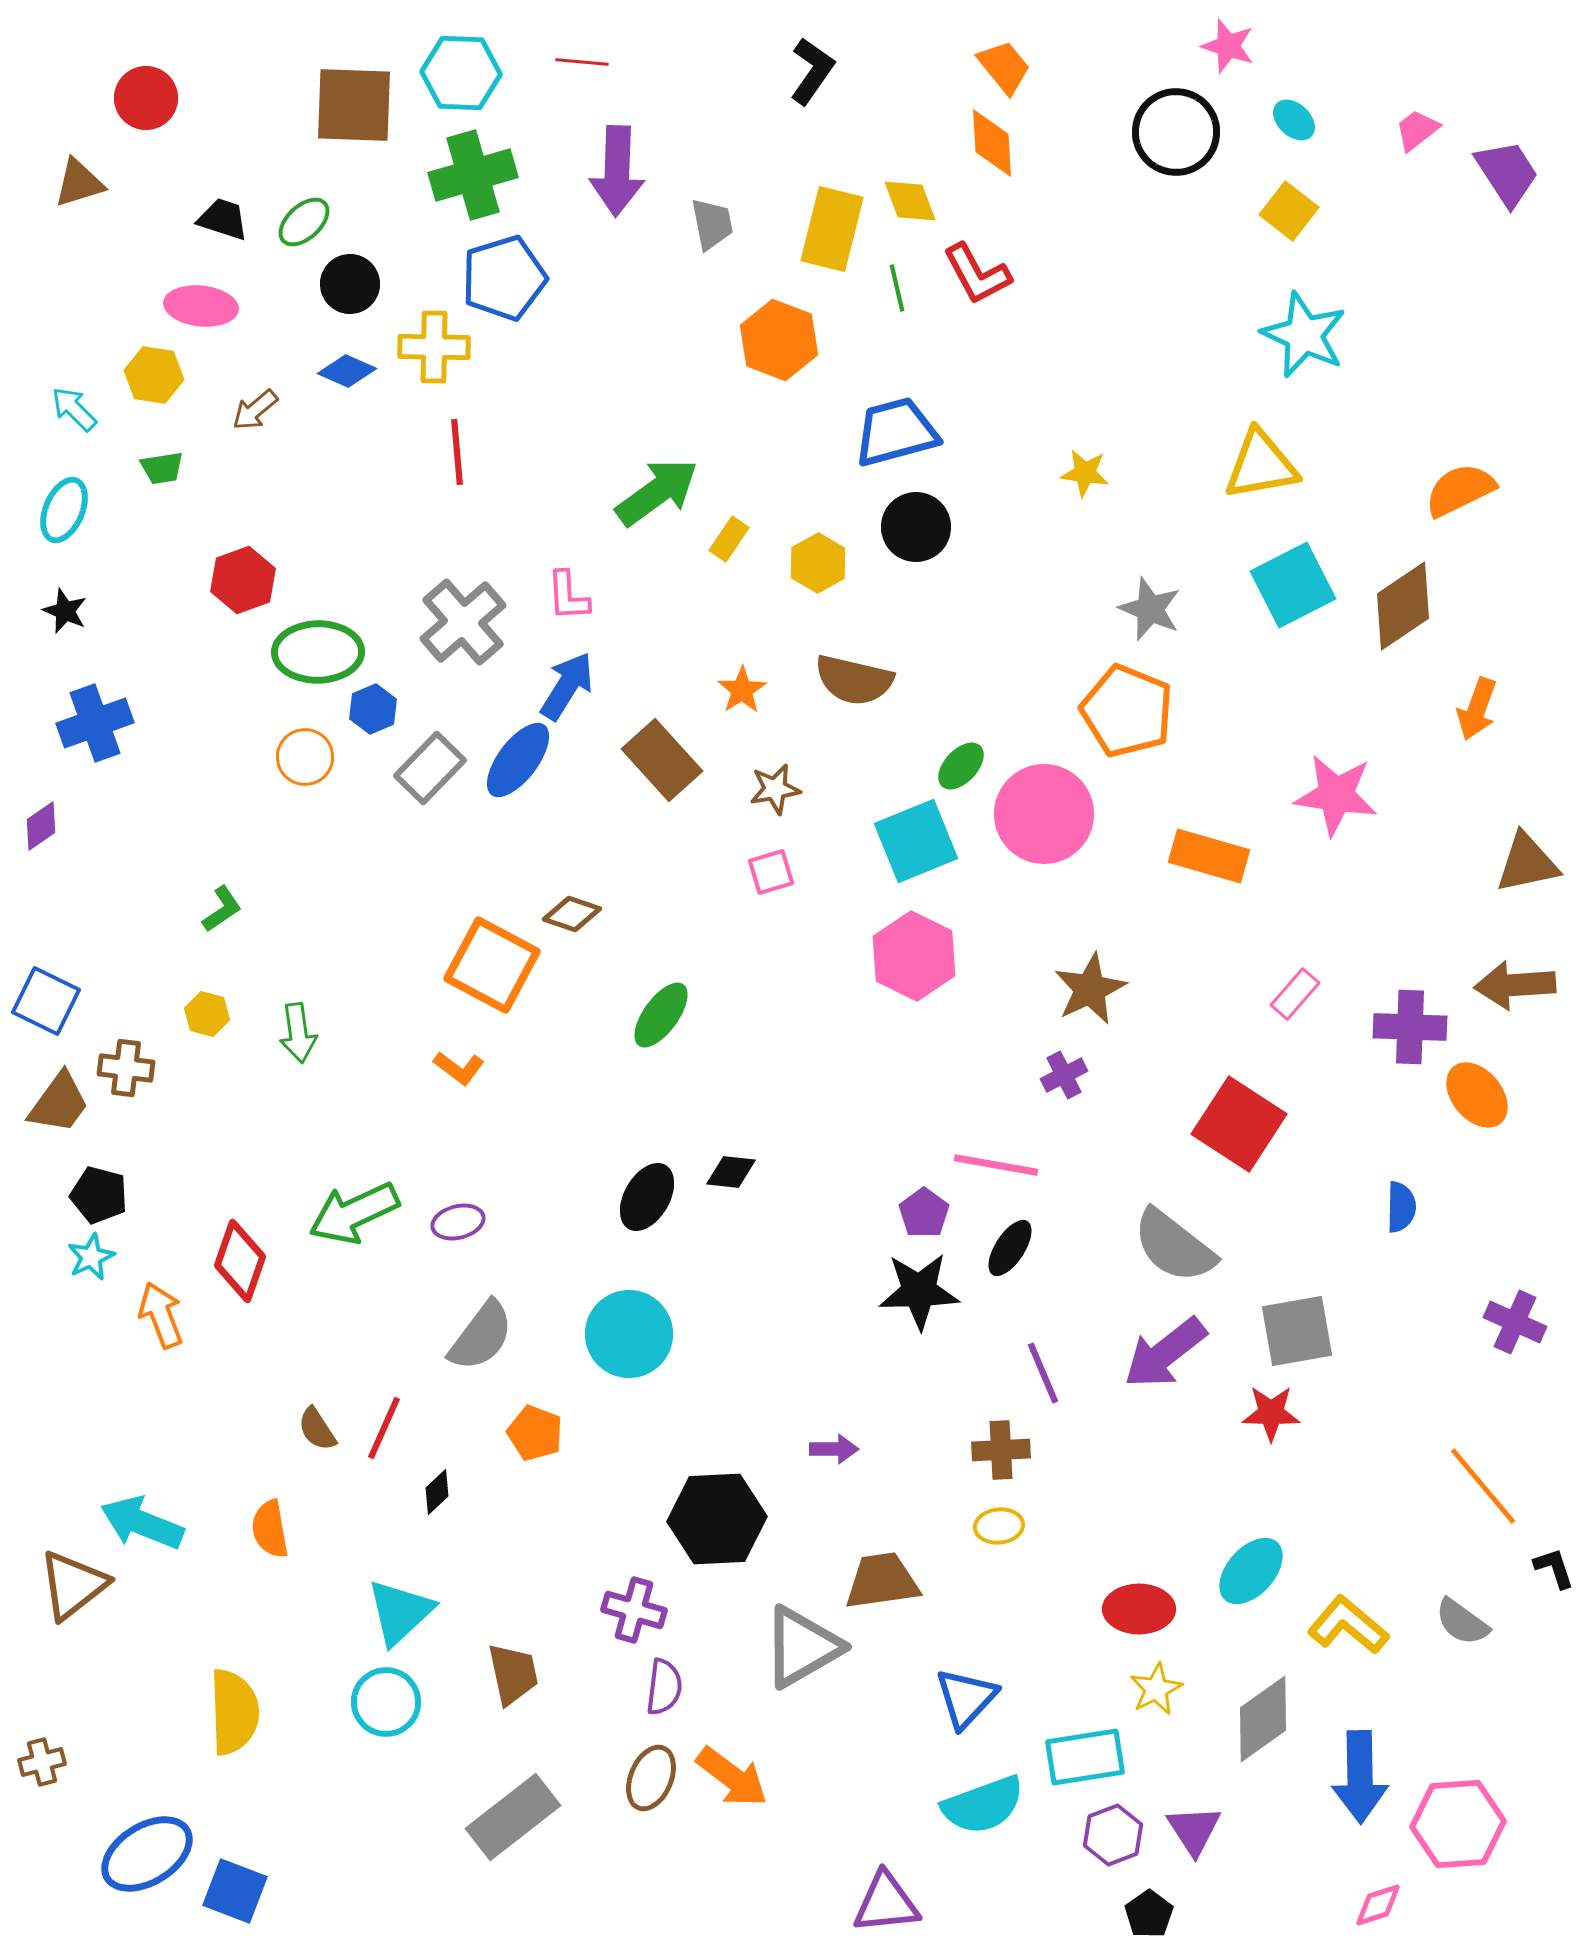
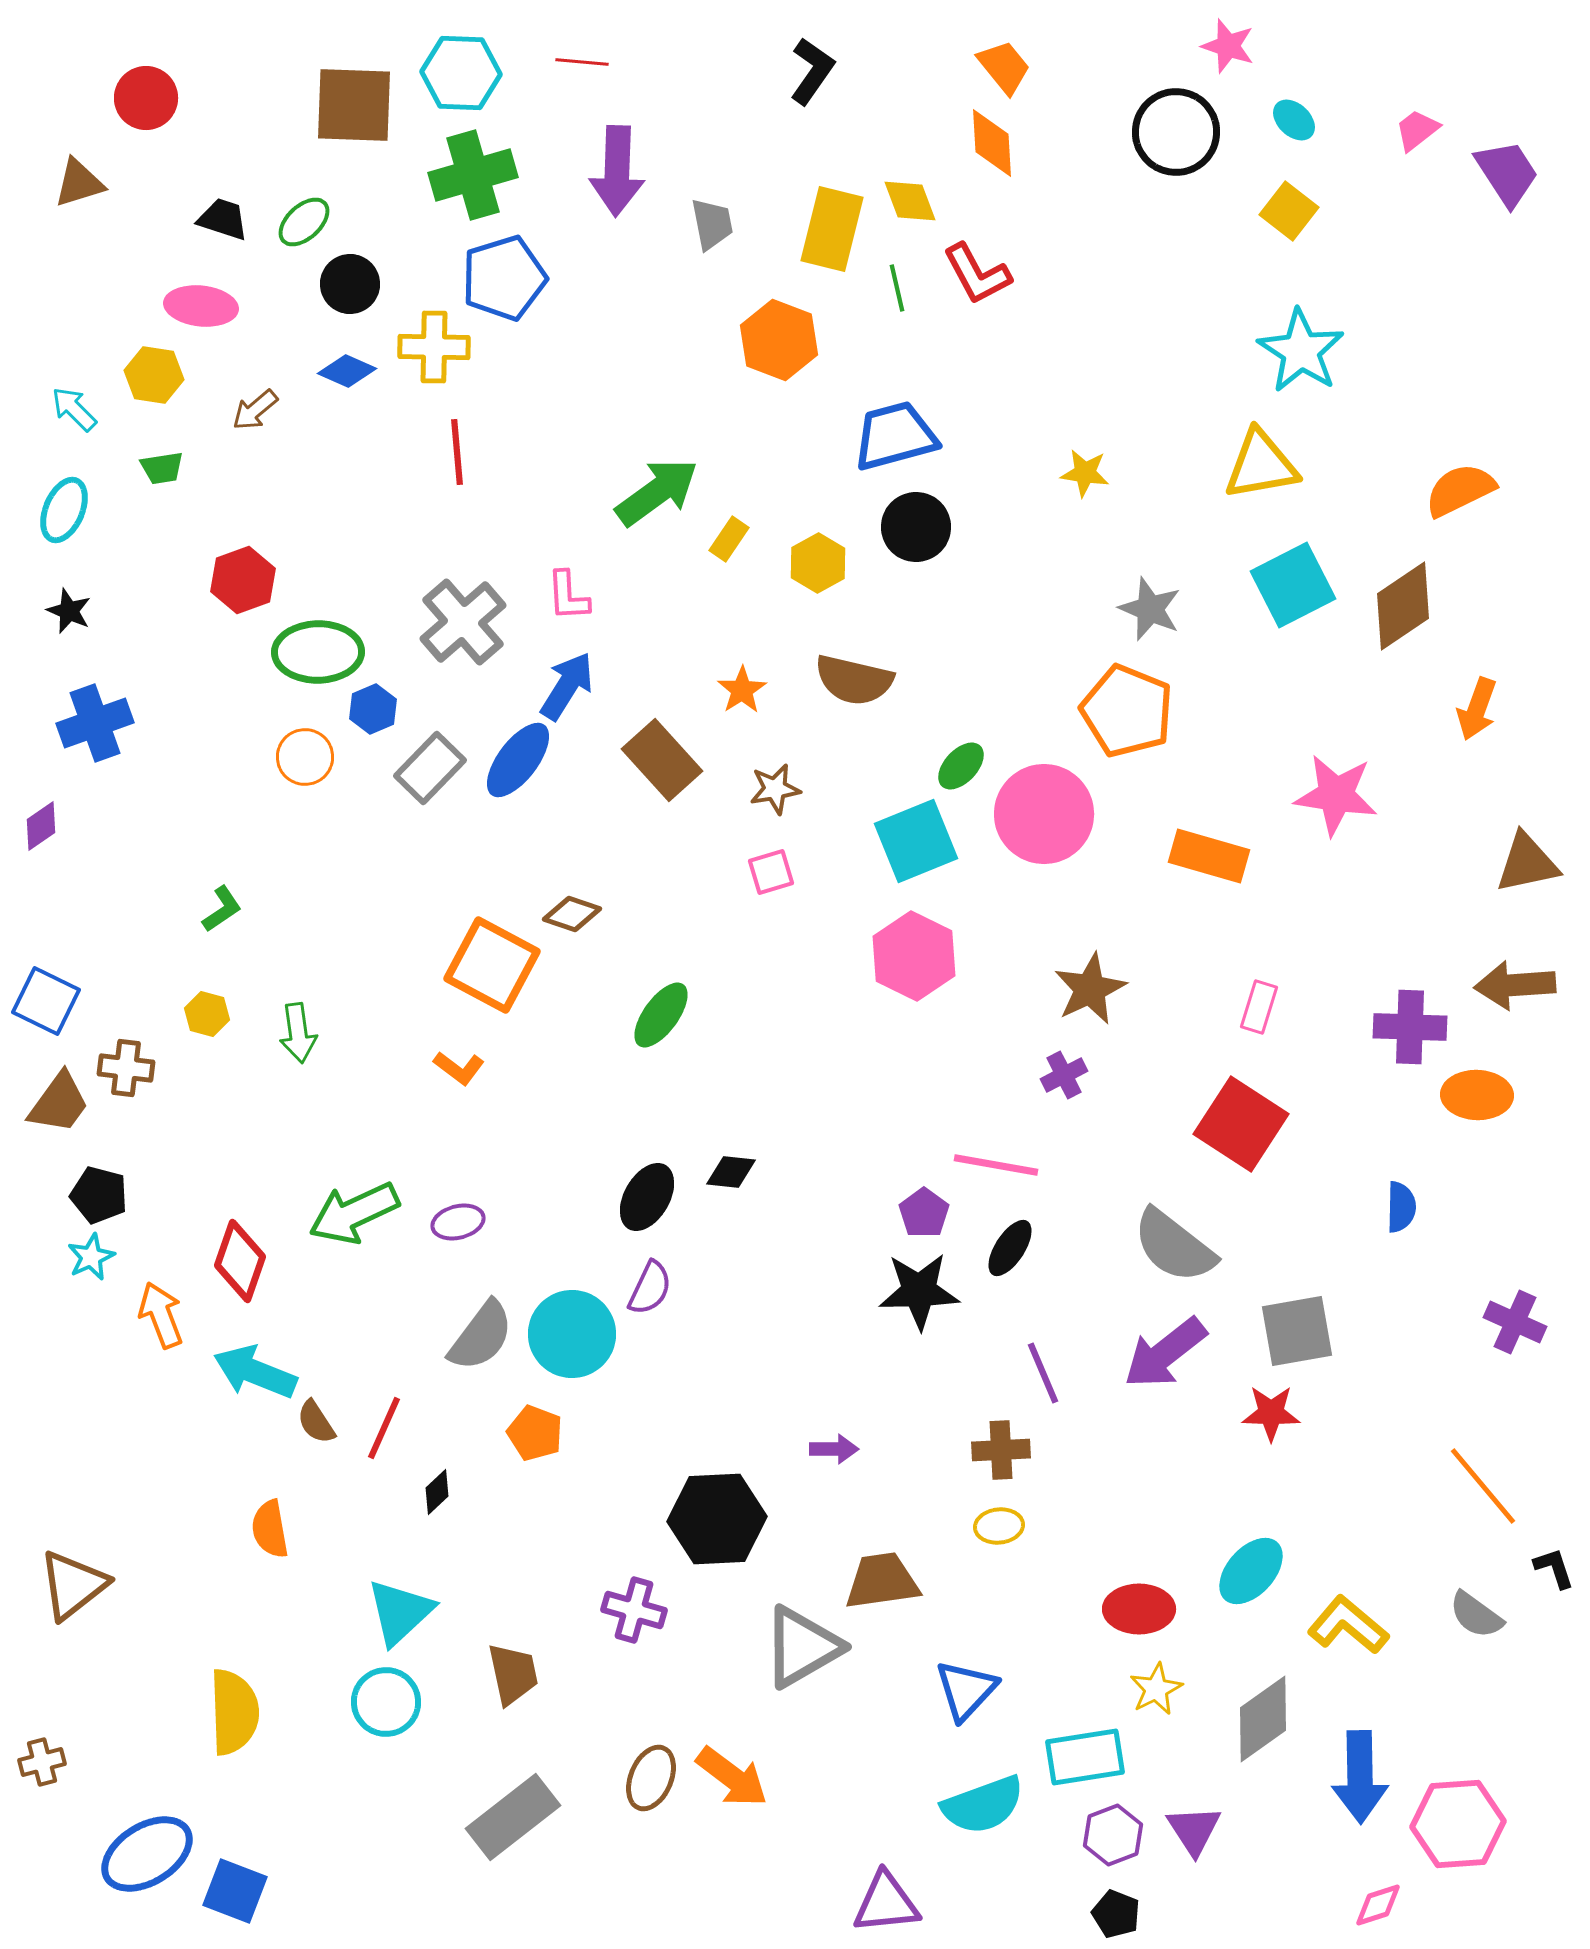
cyan star at (1304, 335): moved 3 px left, 16 px down; rotated 8 degrees clockwise
blue trapezoid at (896, 432): moved 1 px left, 4 px down
black star at (65, 611): moved 4 px right
pink rectangle at (1295, 994): moved 36 px left, 13 px down; rotated 24 degrees counterclockwise
orange ellipse at (1477, 1095): rotated 48 degrees counterclockwise
red square at (1239, 1124): moved 2 px right
cyan circle at (629, 1334): moved 57 px left
brown semicircle at (317, 1429): moved 1 px left, 7 px up
cyan arrow at (142, 1523): moved 113 px right, 151 px up
gray semicircle at (1462, 1622): moved 14 px right, 7 px up
purple semicircle at (664, 1687): moved 14 px left, 399 px up; rotated 18 degrees clockwise
blue triangle at (966, 1698): moved 8 px up
black pentagon at (1149, 1914): moved 33 px left; rotated 15 degrees counterclockwise
